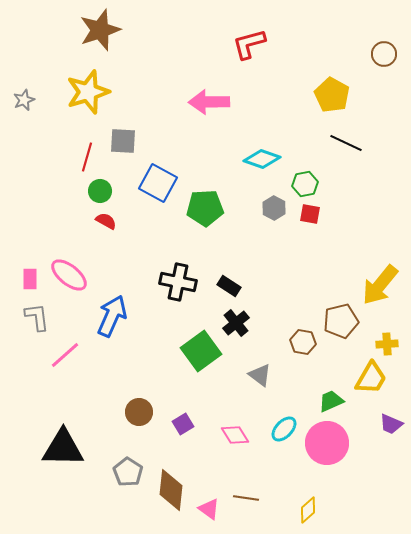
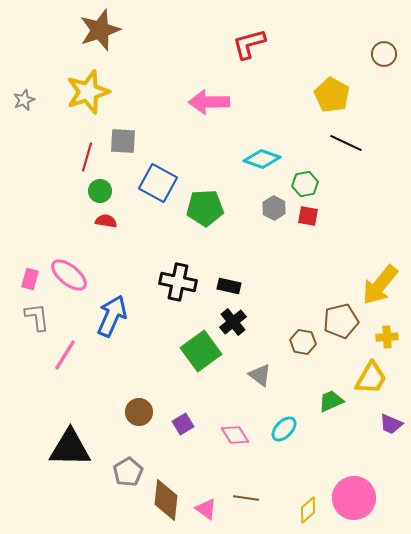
red square at (310, 214): moved 2 px left, 2 px down
red semicircle at (106, 221): rotated 20 degrees counterclockwise
pink rectangle at (30, 279): rotated 15 degrees clockwise
black rectangle at (229, 286): rotated 20 degrees counterclockwise
black cross at (236, 323): moved 3 px left, 1 px up
yellow cross at (387, 344): moved 7 px up
pink line at (65, 355): rotated 16 degrees counterclockwise
pink circle at (327, 443): moved 27 px right, 55 px down
black triangle at (63, 448): moved 7 px right
gray pentagon at (128, 472): rotated 8 degrees clockwise
brown diamond at (171, 490): moved 5 px left, 10 px down
pink triangle at (209, 509): moved 3 px left
